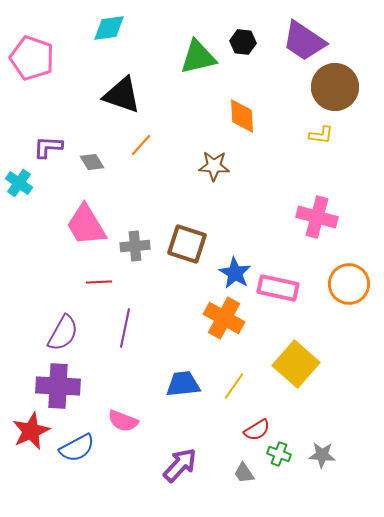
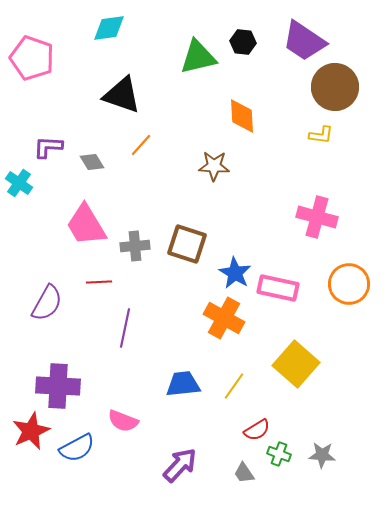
purple semicircle: moved 16 px left, 30 px up
